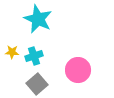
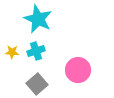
cyan cross: moved 2 px right, 5 px up
